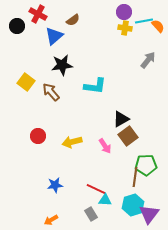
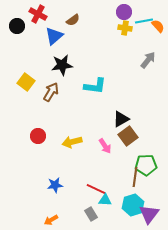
brown arrow: rotated 72 degrees clockwise
